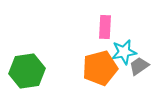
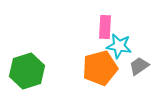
cyan star: moved 5 px left, 6 px up; rotated 20 degrees clockwise
green hexagon: rotated 8 degrees counterclockwise
